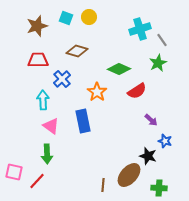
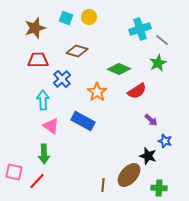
brown star: moved 2 px left, 2 px down
gray line: rotated 16 degrees counterclockwise
blue rectangle: rotated 50 degrees counterclockwise
green arrow: moved 3 px left
